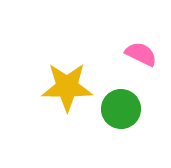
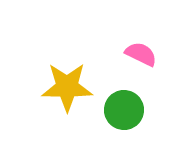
green circle: moved 3 px right, 1 px down
